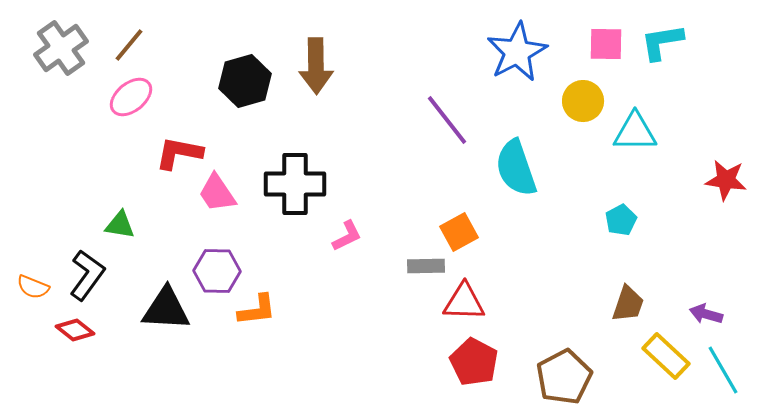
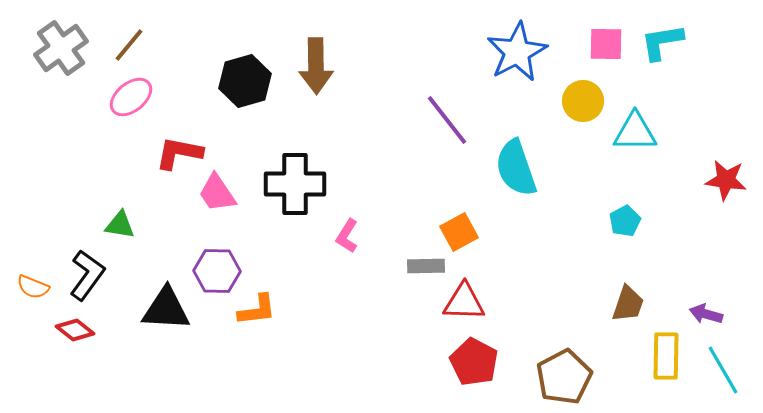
cyan pentagon: moved 4 px right, 1 px down
pink L-shape: rotated 148 degrees clockwise
yellow rectangle: rotated 48 degrees clockwise
